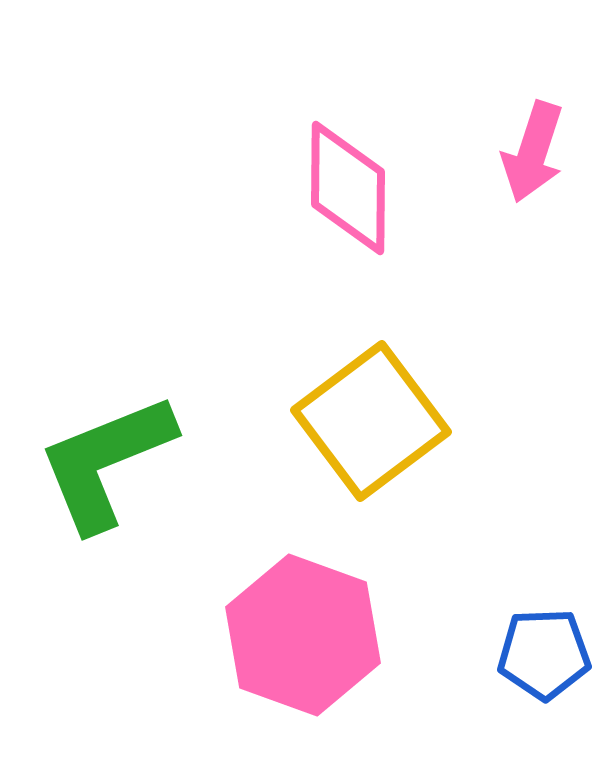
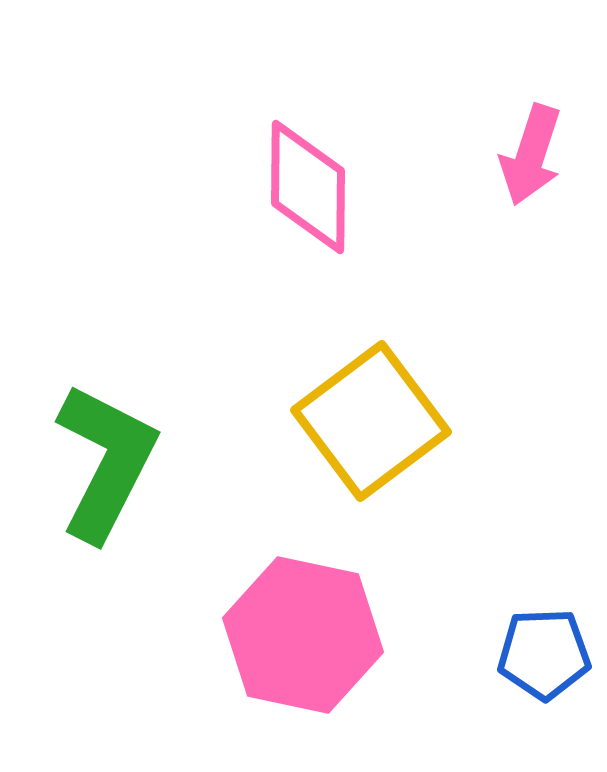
pink arrow: moved 2 px left, 3 px down
pink diamond: moved 40 px left, 1 px up
green L-shape: rotated 139 degrees clockwise
pink hexagon: rotated 8 degrees counterclockwise
